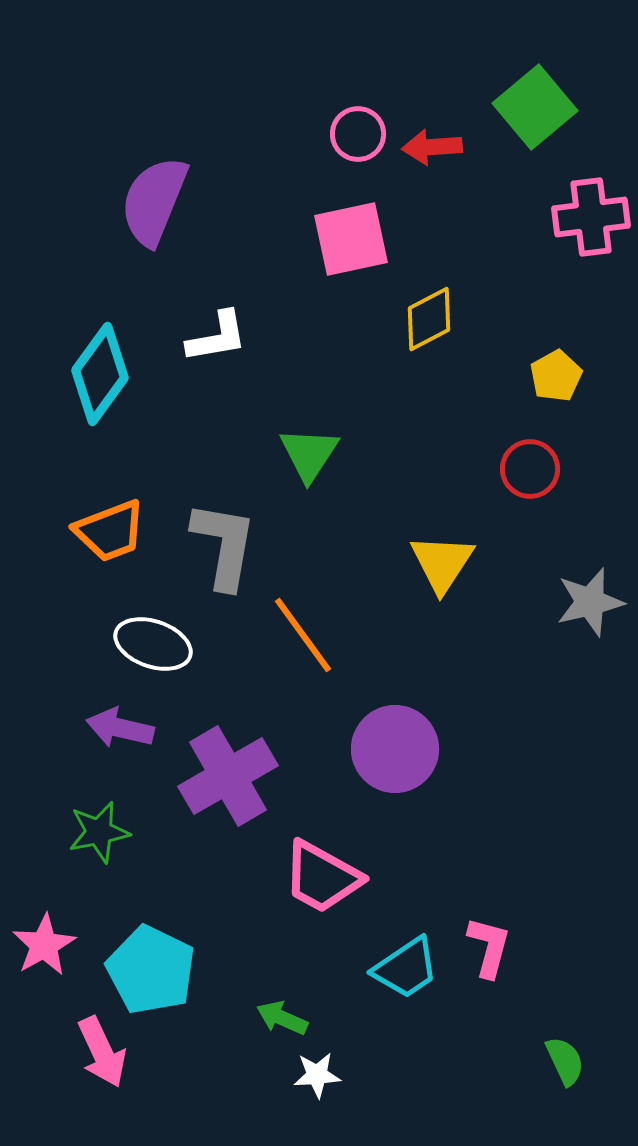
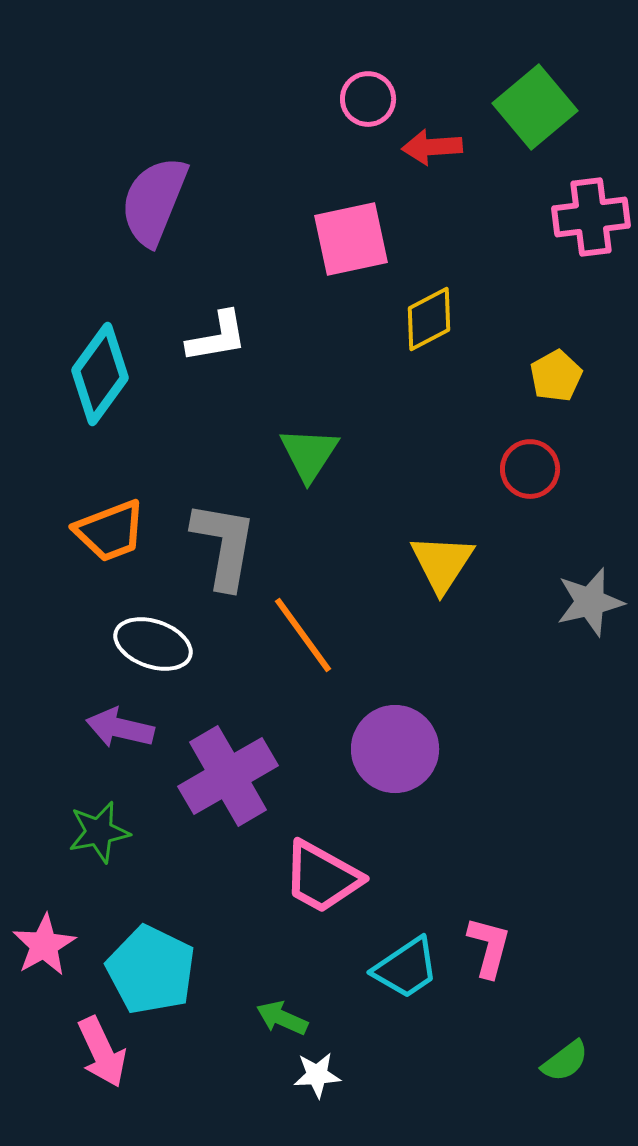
pink circle: moved 10 px right, 35 px up
green semicircle: rotated 78 degrees clockwise
